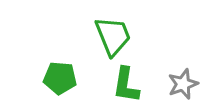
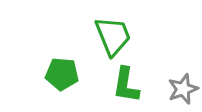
green pentagon: moved 2 px right, 4 px up
gray star: moved 5 px down
